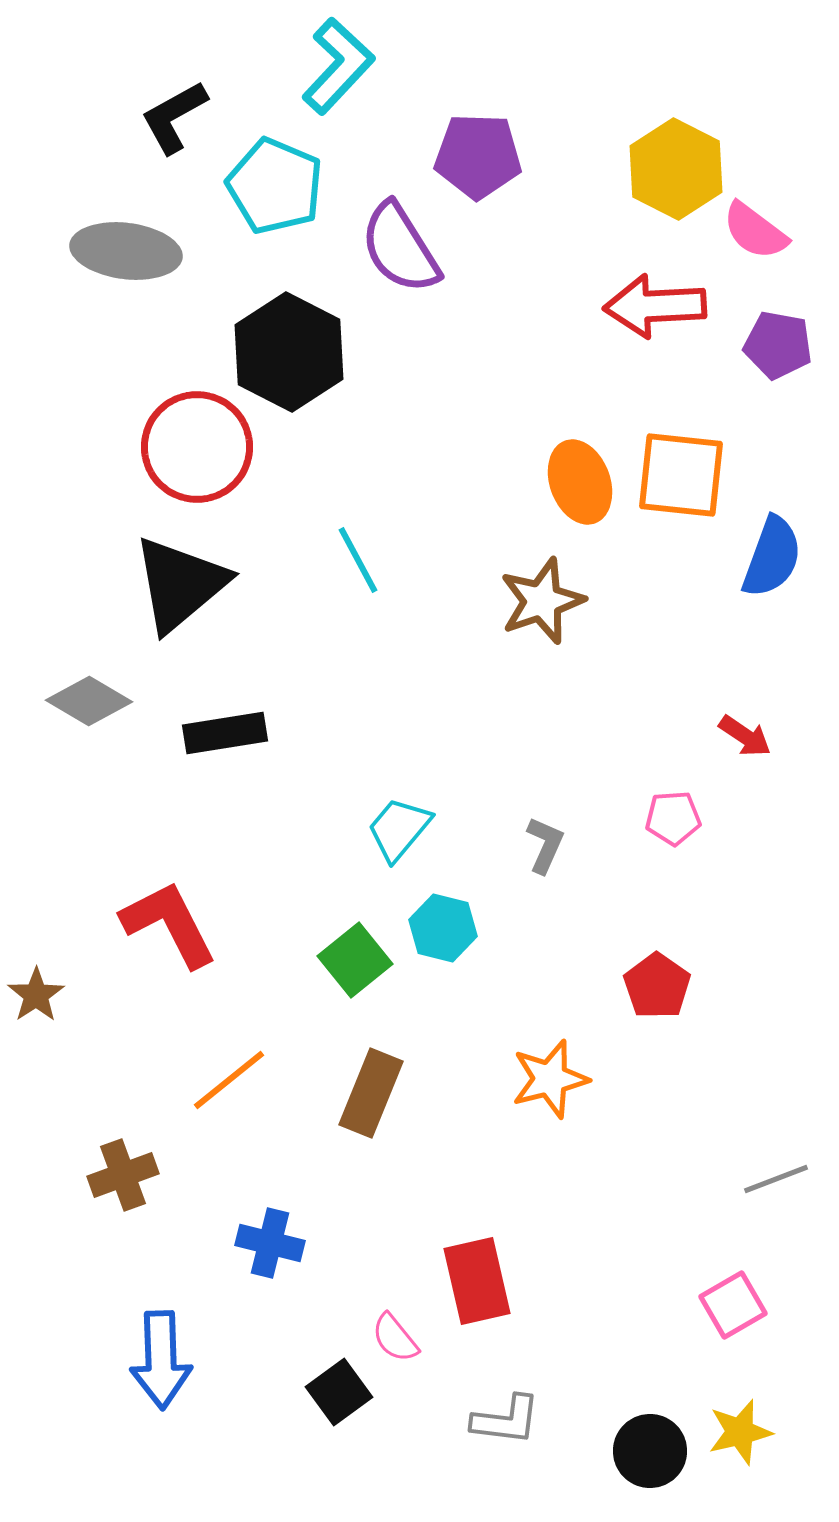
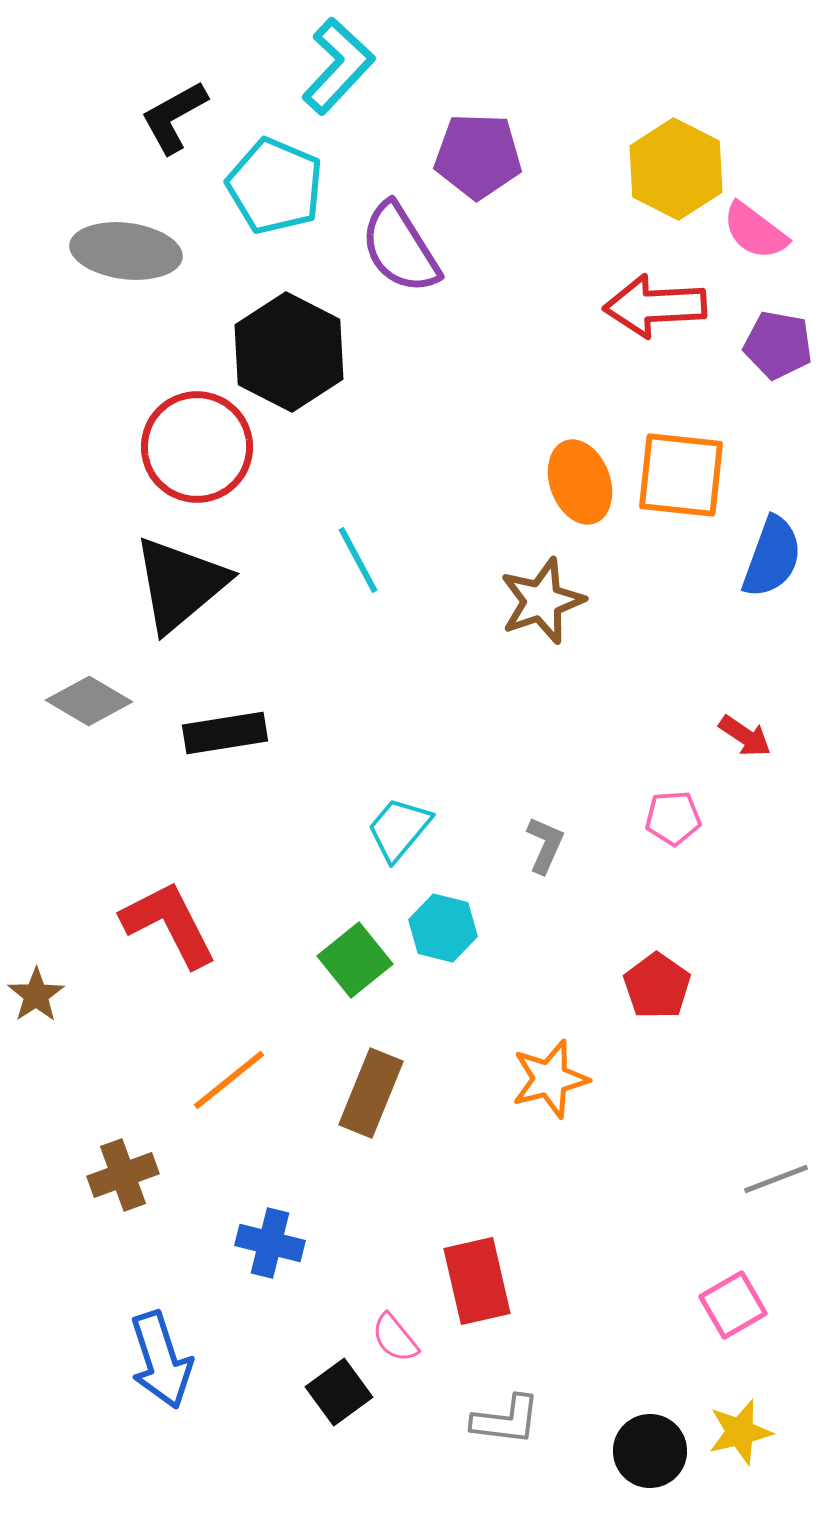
blue arrow at (161, 1360): rotated 16 degrees counterclockwise
